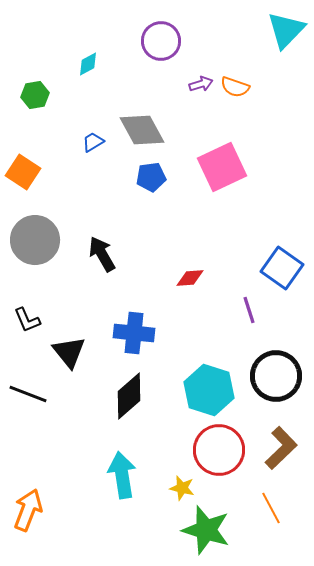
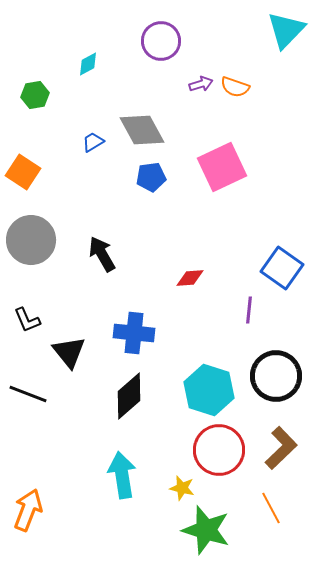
gray circle: moved 4 px left
purple line: rotated 24 degrees clockwise
